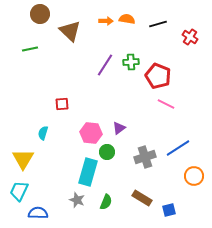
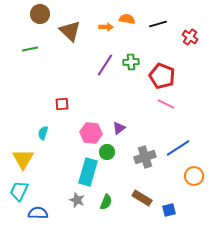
orange arrow: moved 6 px down
red pentagon: moved 4 px right
